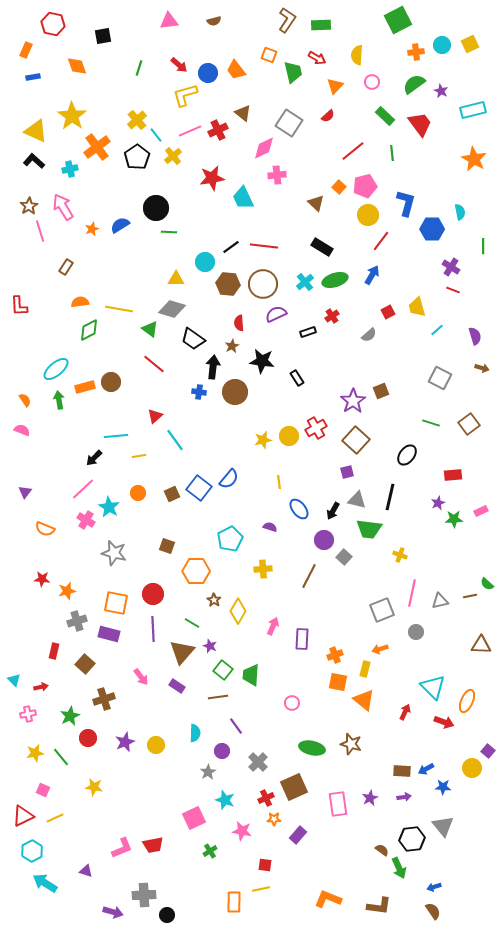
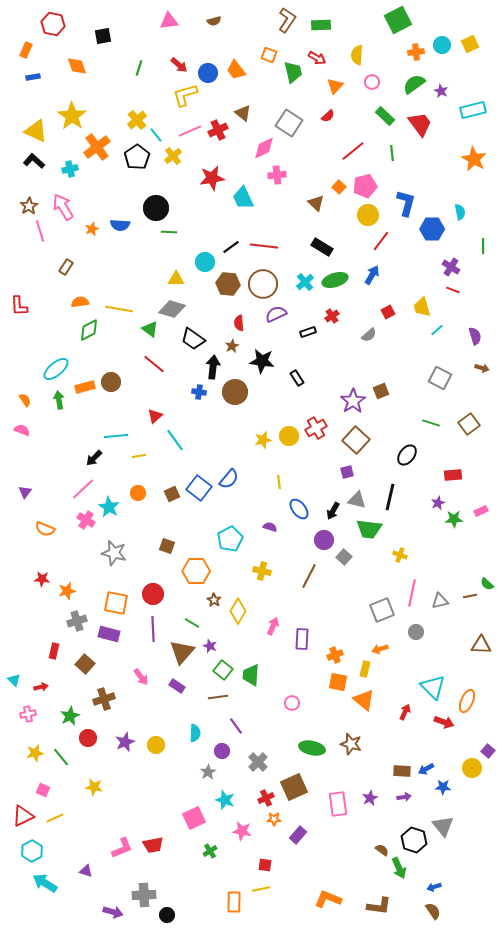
blue semicircle at (120, 225): rotated 144 degrees counterclockwise
yellow trapezoid at (417, 307): moved 5 px right
yellow cross at (263, 569): moved 1 px left, 2 px down; rotated 18 degrees clockwise
black hexagon at (412, 839): moved 2 px right, 1 px down; rotated 25 degrees clockwise
